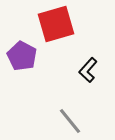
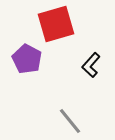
purple pentagon: moved 5 px right, 3 px down
black L-shape: moved 3 px right, 5 px up
